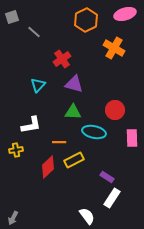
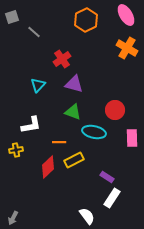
pink ellipse: moved 1 px right, 1 px down; rotated 75 degrees clockwise
orange cross: moved 13 px right
green triangle: rotated 18 degrees clockwise
